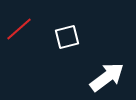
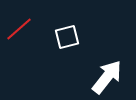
white arrow: rotated 15 degrees counterclockwise
